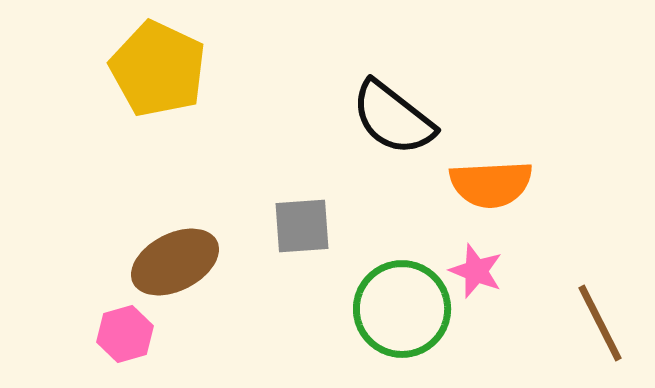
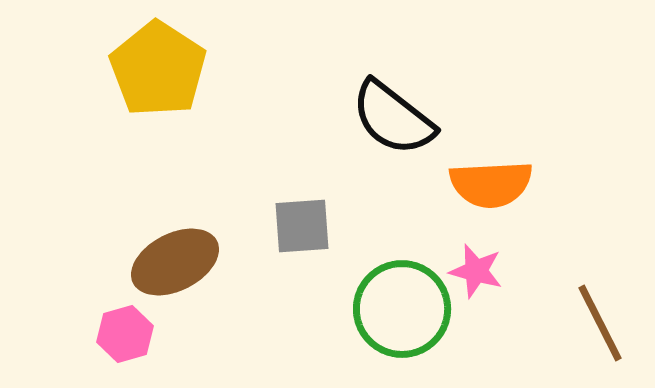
yellow pentagon: rotated 8 degrees clockwise
pink star: rotated 6 degrees counterclockwise
